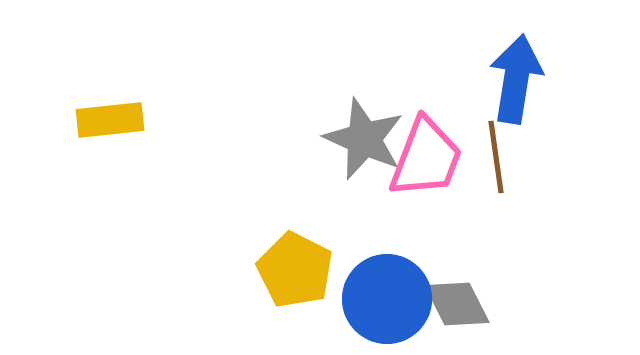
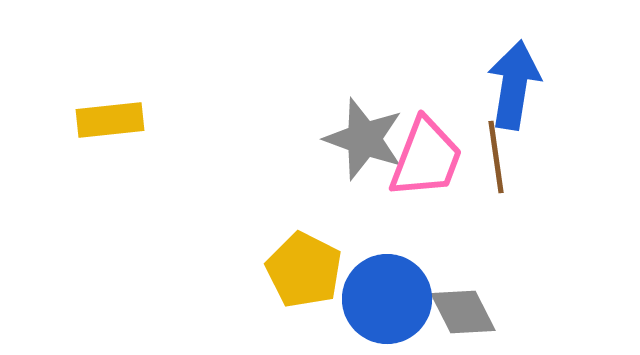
blue arrow: moved 2 px left, 6 px down
gray star: rotated 4 degrees counterclockwise
yellow pentagon: moved 9 px right
gray diamond: moved 6 px right, 8 px down
